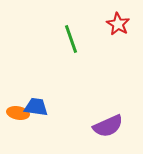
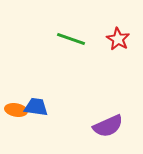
red star: moved 15 px down
green line: rotated 52 degrees counterclockwise
orange ellipse: moved 2 px left, 3 px up
